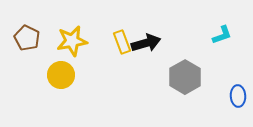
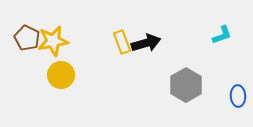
yellow star: moved 19 px left
gray hexagon: moved 1 px right, 8 px down
